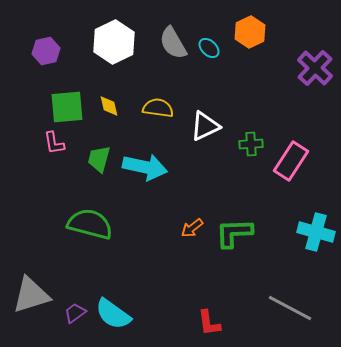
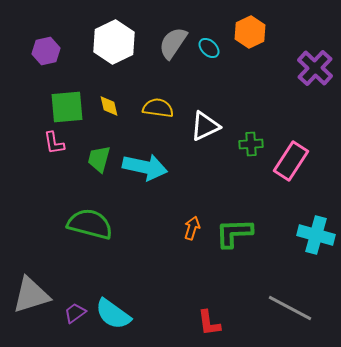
gray semicircle: rotated 64 degrees clockwise
orange arrow: rotated 145 degrees clockwise
cyan cross: moved 3 px down
